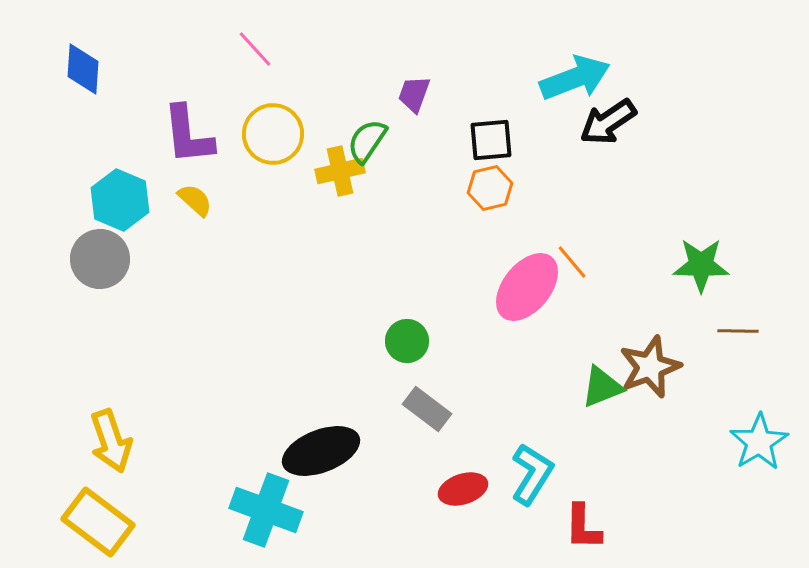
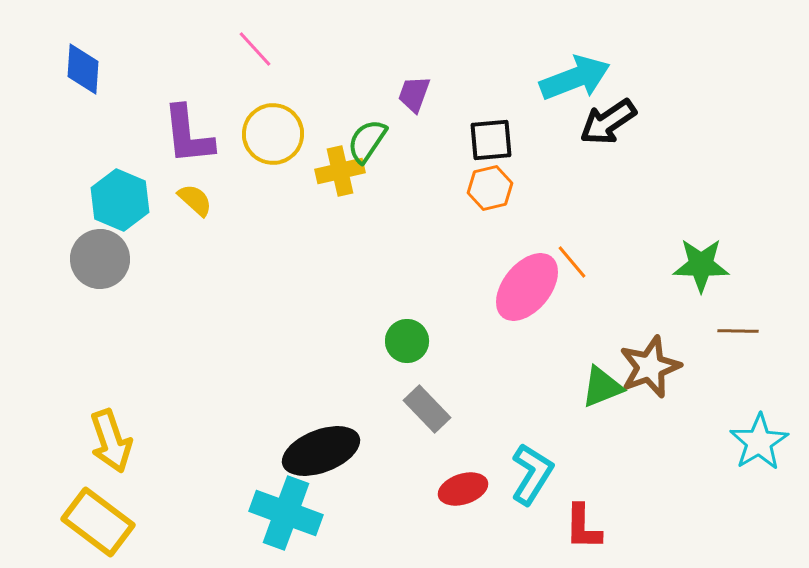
gray rectangle: rotated 9 degrees clockwise
cyan cross: moved 20 px right, 3 px down
